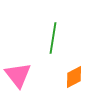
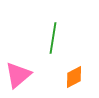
pink triangle: rotated 28 degrees clockwise
